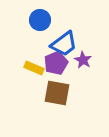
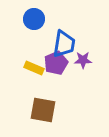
blue circle: moved 6 px left, 1 px up
blue trapezoid: rotated 44 degrees counterclockwise
purple star: rotated 30 degrees counterclockwise
brown square: moved 14 px left, 17 px down
